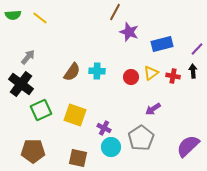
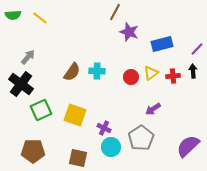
red cross: rotated 16 degrees counterclockwise
